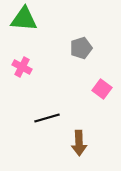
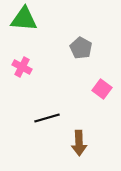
gray pentagon: rotated 25 degrees counterclockwise
